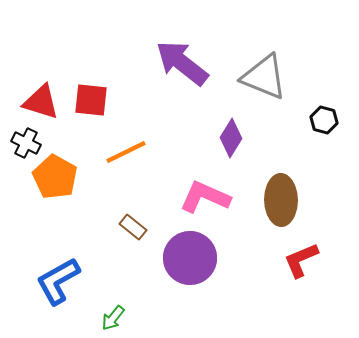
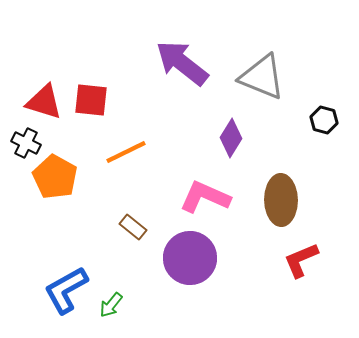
gray triangle: moved 2 px left
red triangle: moved 3 px right
blue L-shape: moved 8 px right, 9 px down
green arrow: moved 2 px left, 13 px up
